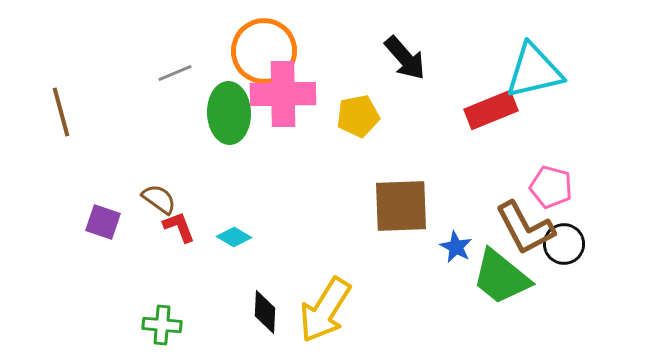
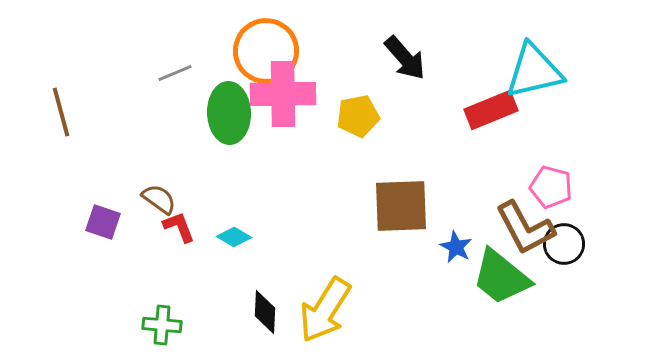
orange circle: moved 2 px right
